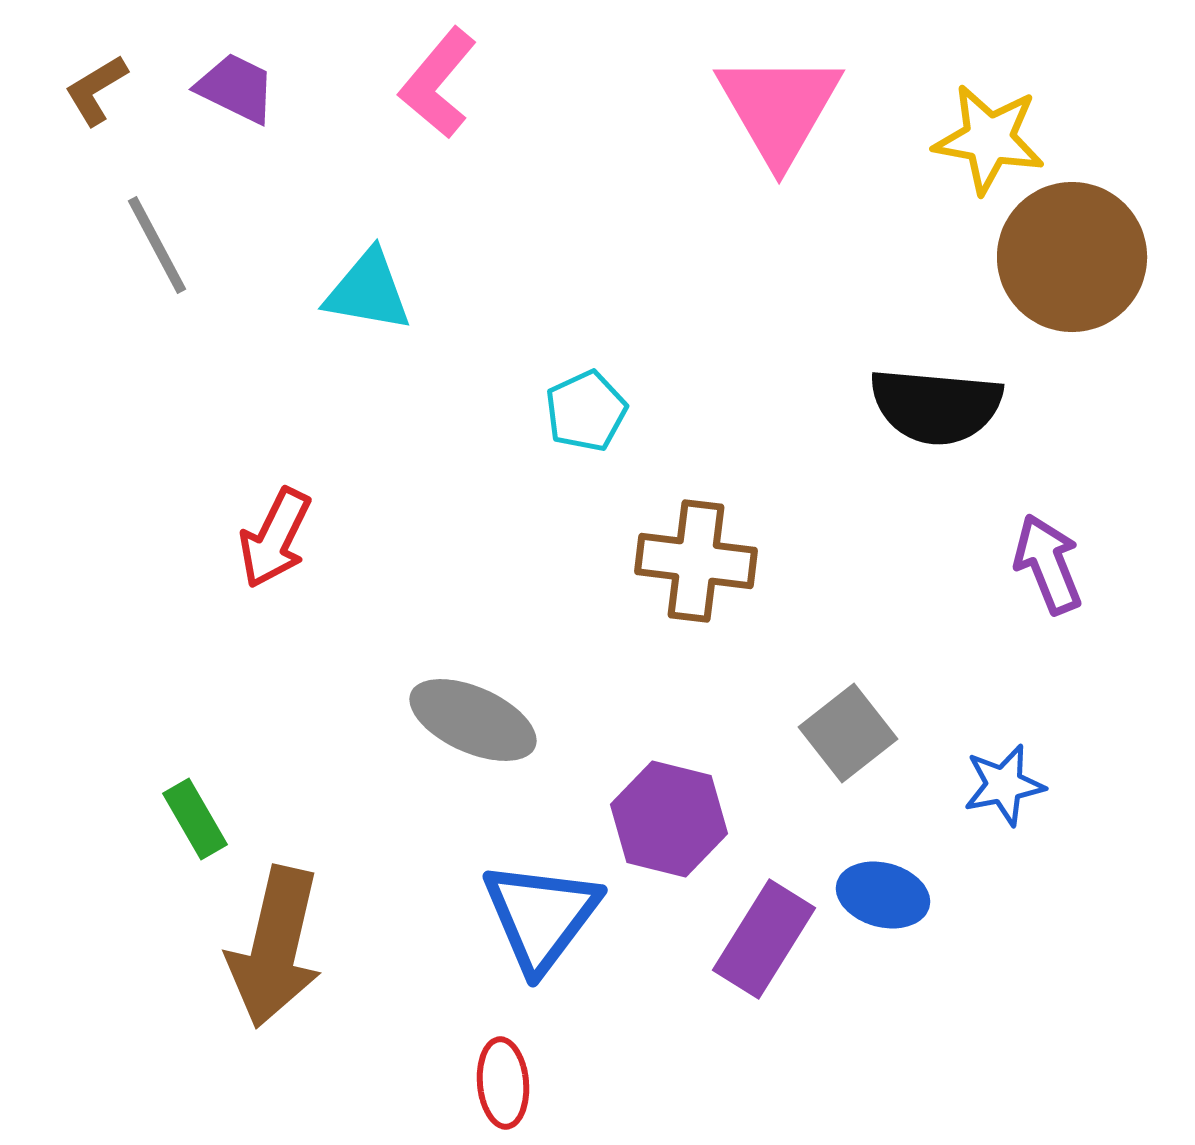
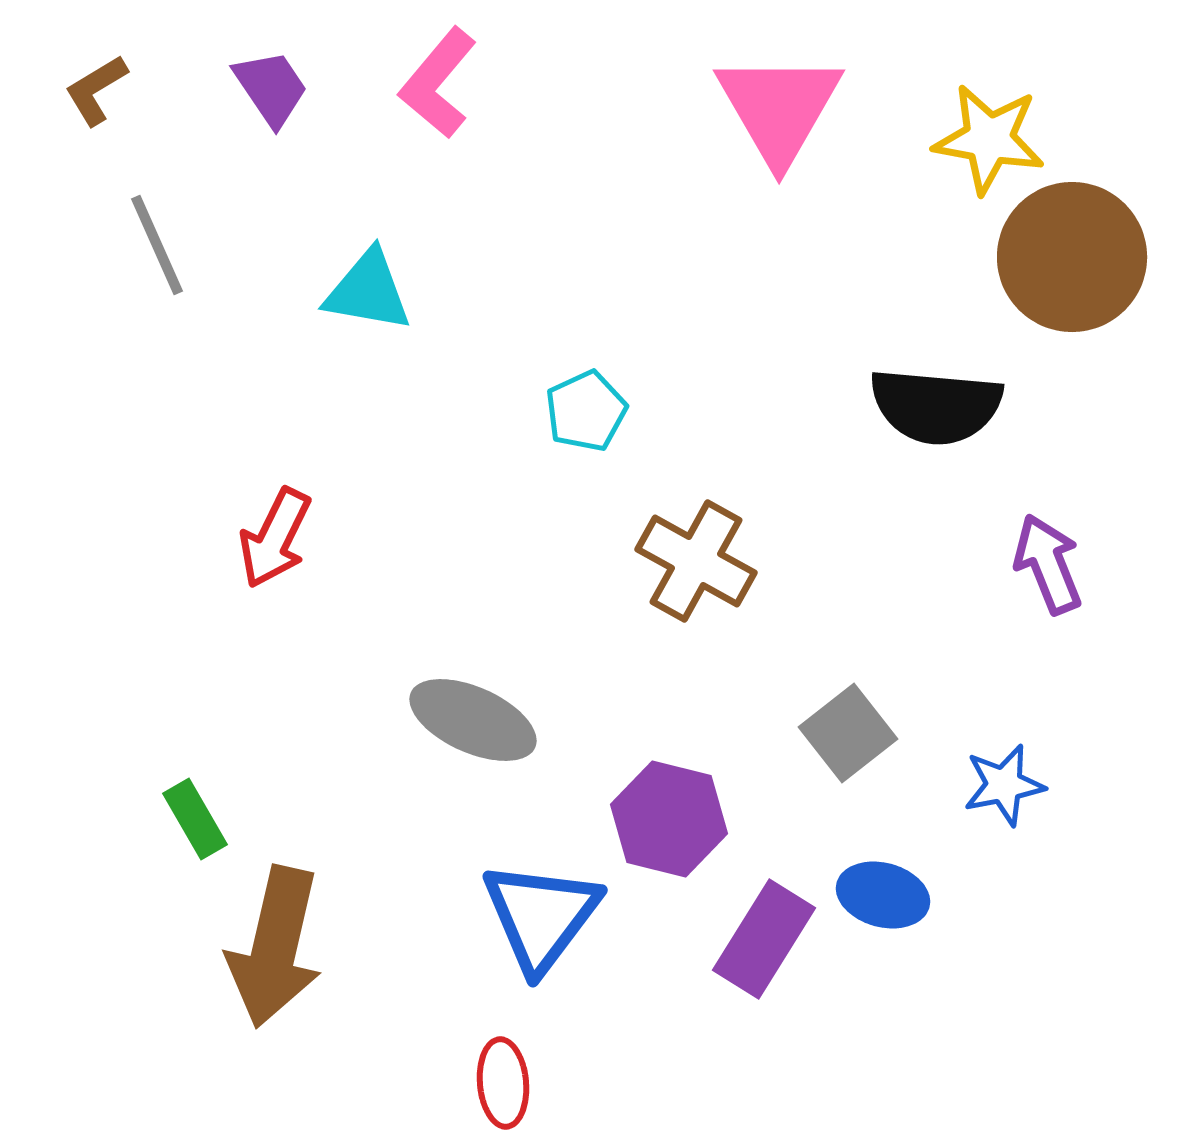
purple trapezoid: moved 35 px right; rotated 30 degrees clockwise
gray line: rotated 4 degrees clockwise
brown cross: rotated 22 degrees clockwise
